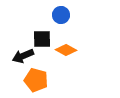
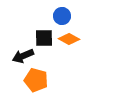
blue circle: moved 1 px right, 1 px down
black square: moved 2 px right, 1 px up
orange diamond: moved 3 px right, 11 px up
